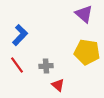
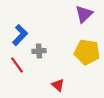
purple triangle: rotated 36 degrees clockwise
gray cross: moved 7 px left, 15 px up
